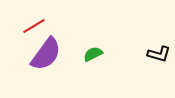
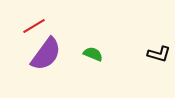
green semicircle: rotated 48 degrees clockwise
